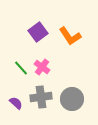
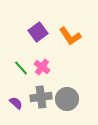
gray circle: moved 5 px left
